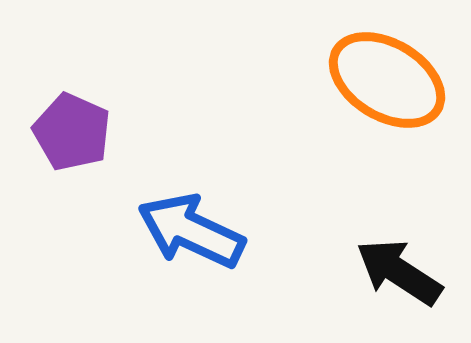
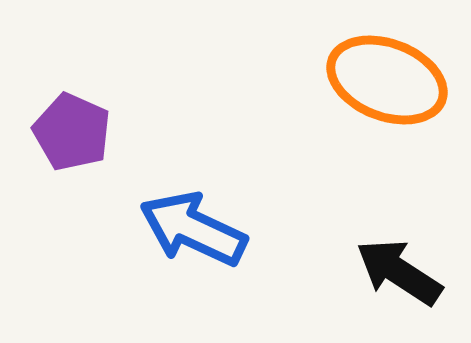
orange ellipse: rotated 10 degrees counterclockwise
blue arrow: moved 2 px right, 2 px up
